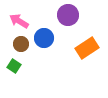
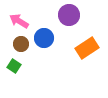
purple circle: moved 1 px right
